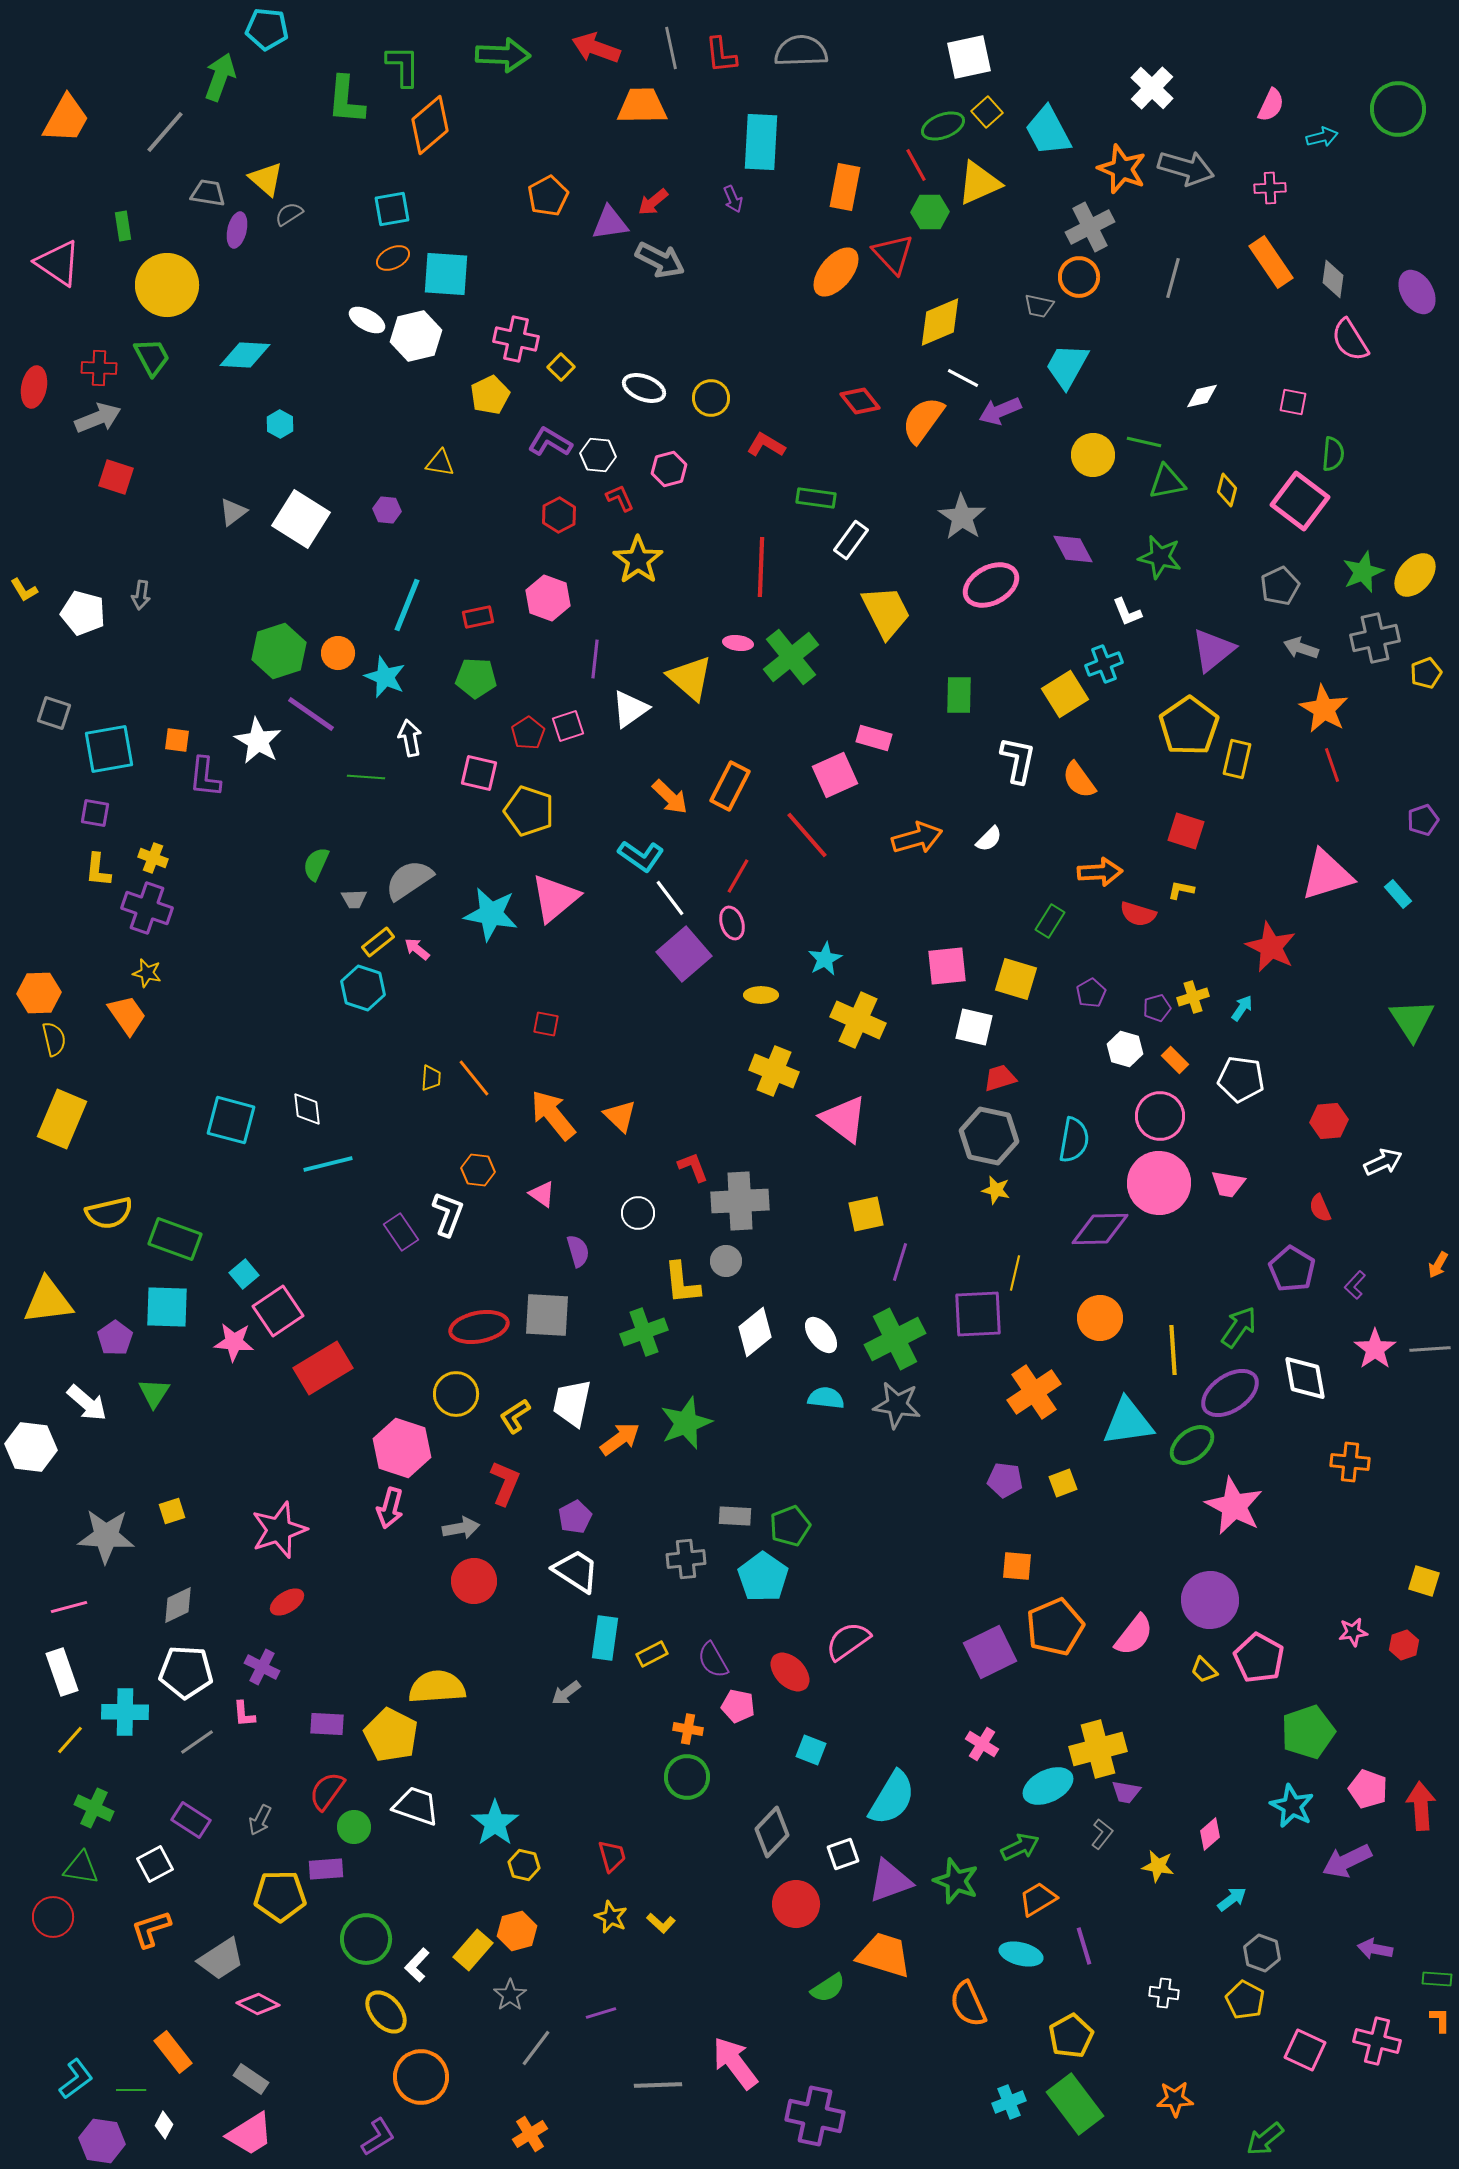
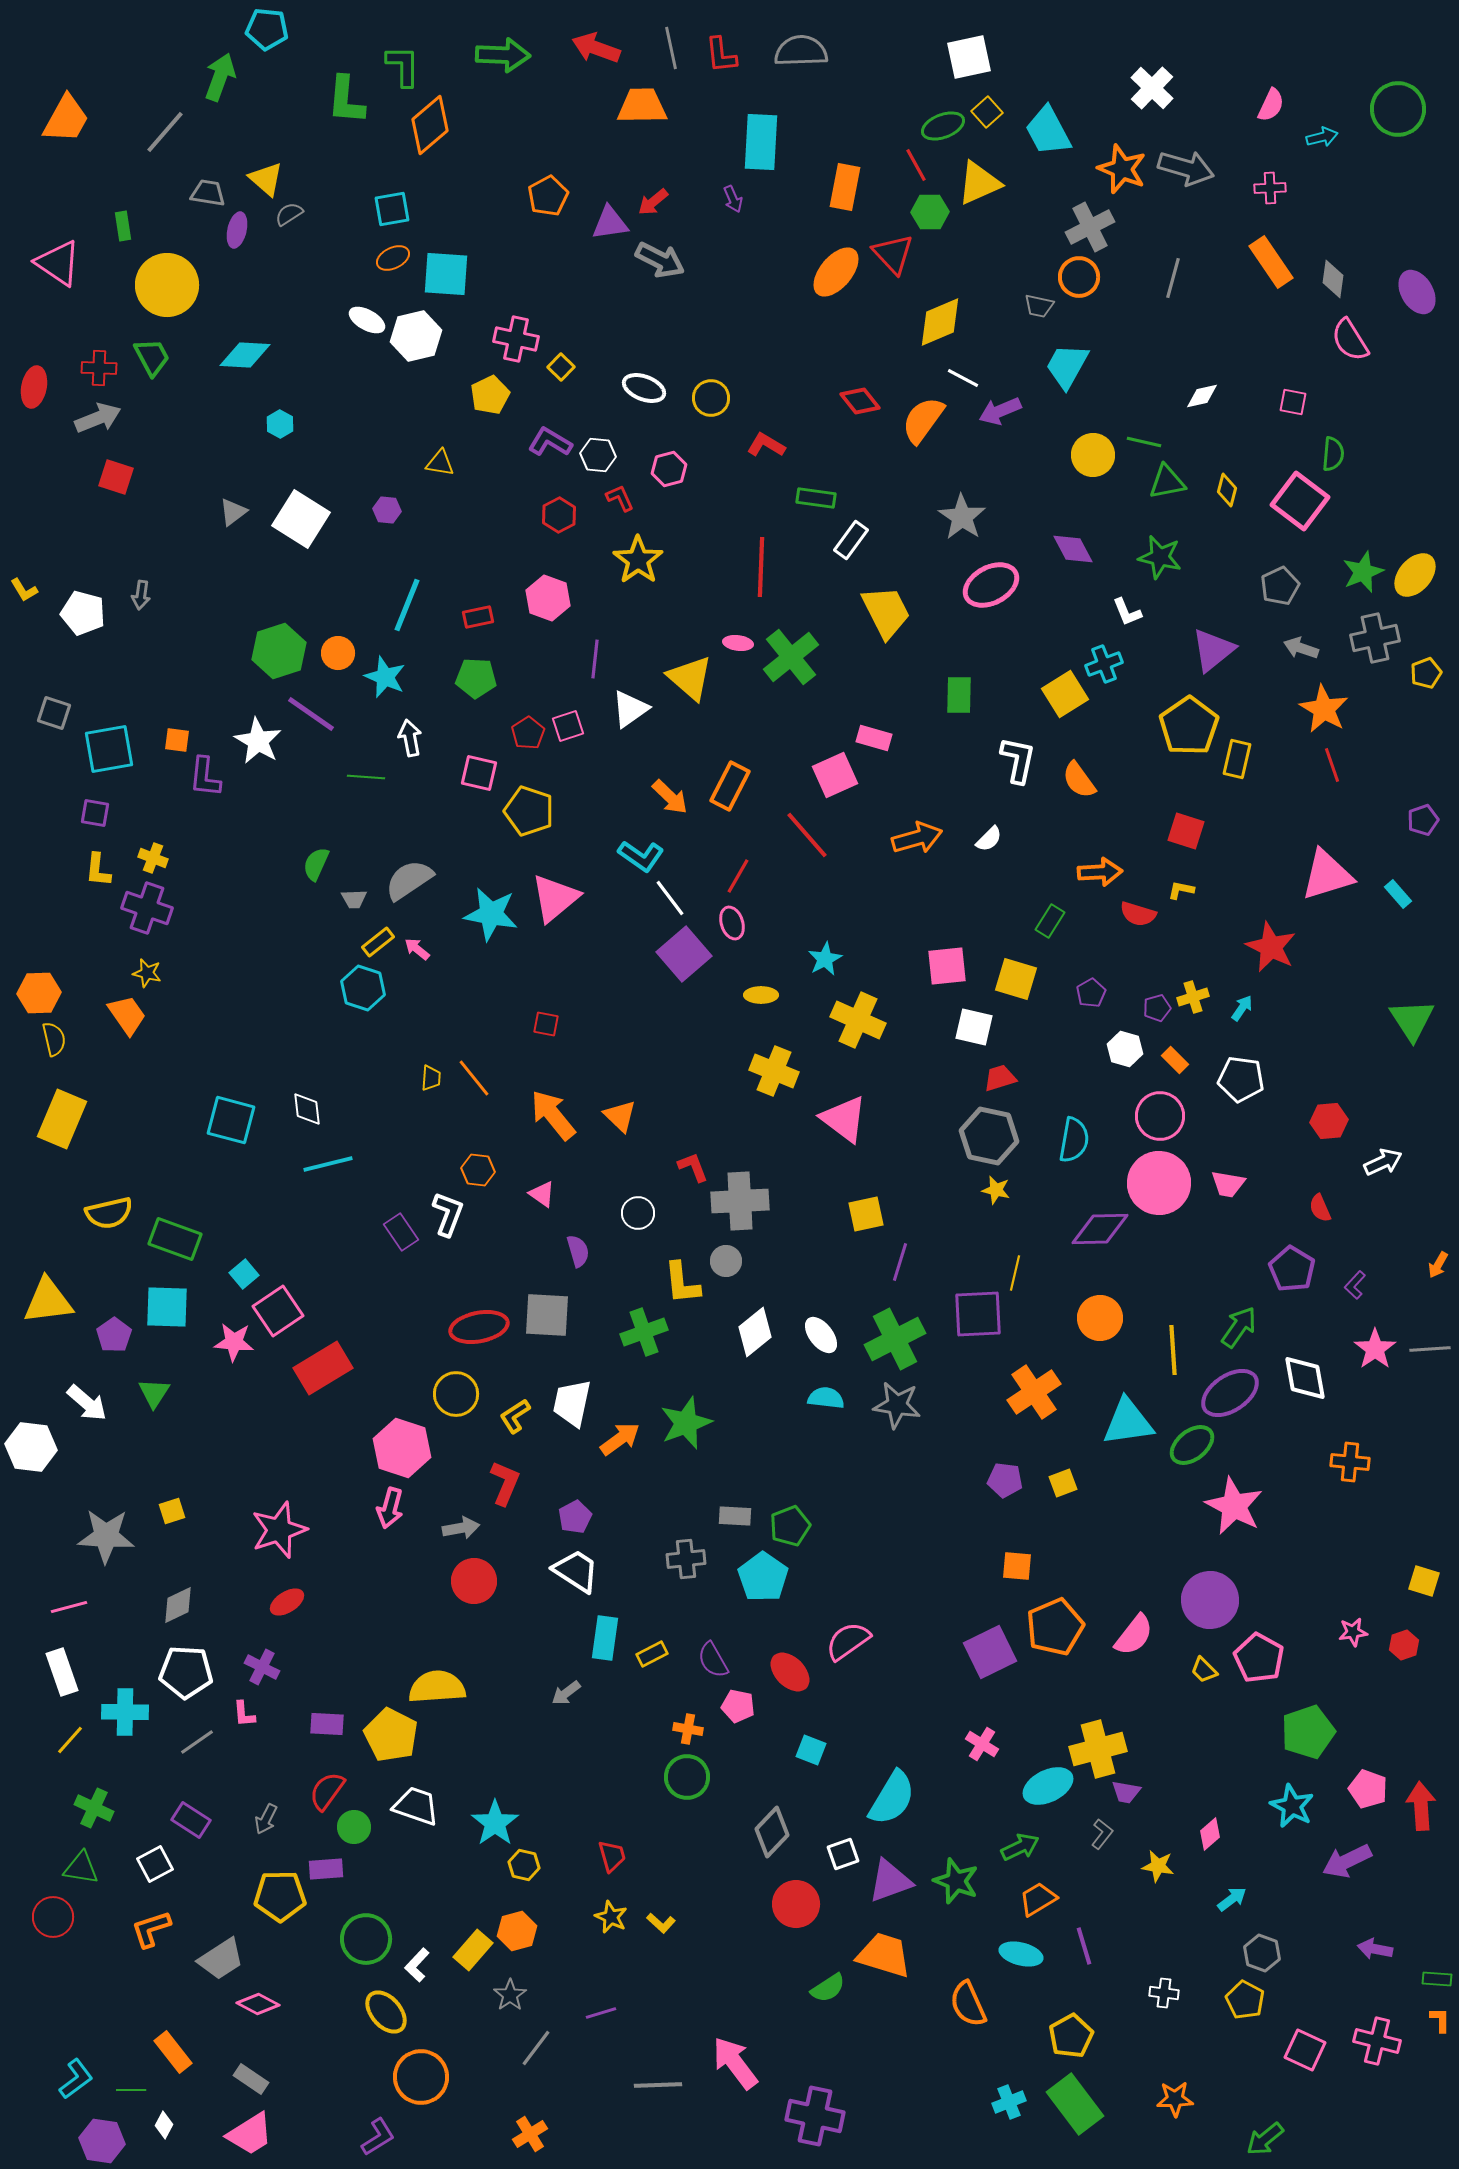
purple pentagon at (115, 1338): moved 1 px left, 3 px up
gray arrow at (260, 1820): moved 6 px right, 1 px up
